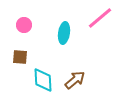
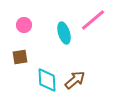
pink line: moved 7 px left, 2 px down
cyan ellipse: rotated 25 degrees counterclockwise
brown square: rotated 14 degrees counterclockwise
cyan diamond: moved 4 px right
